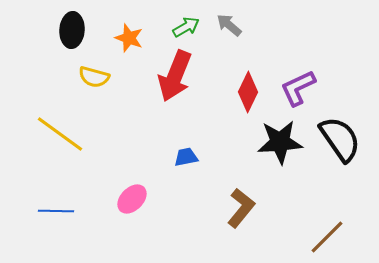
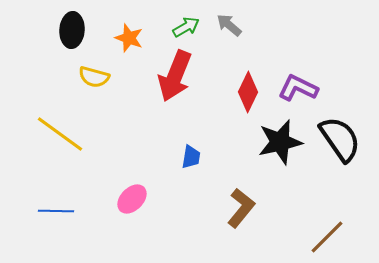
purple L-shape: rotated 51 degrees clockwise
black star: rotated 9 degrees counterclockwise
blue trapezoid: moved 5 px right; rotated 110 degrees clockwise
